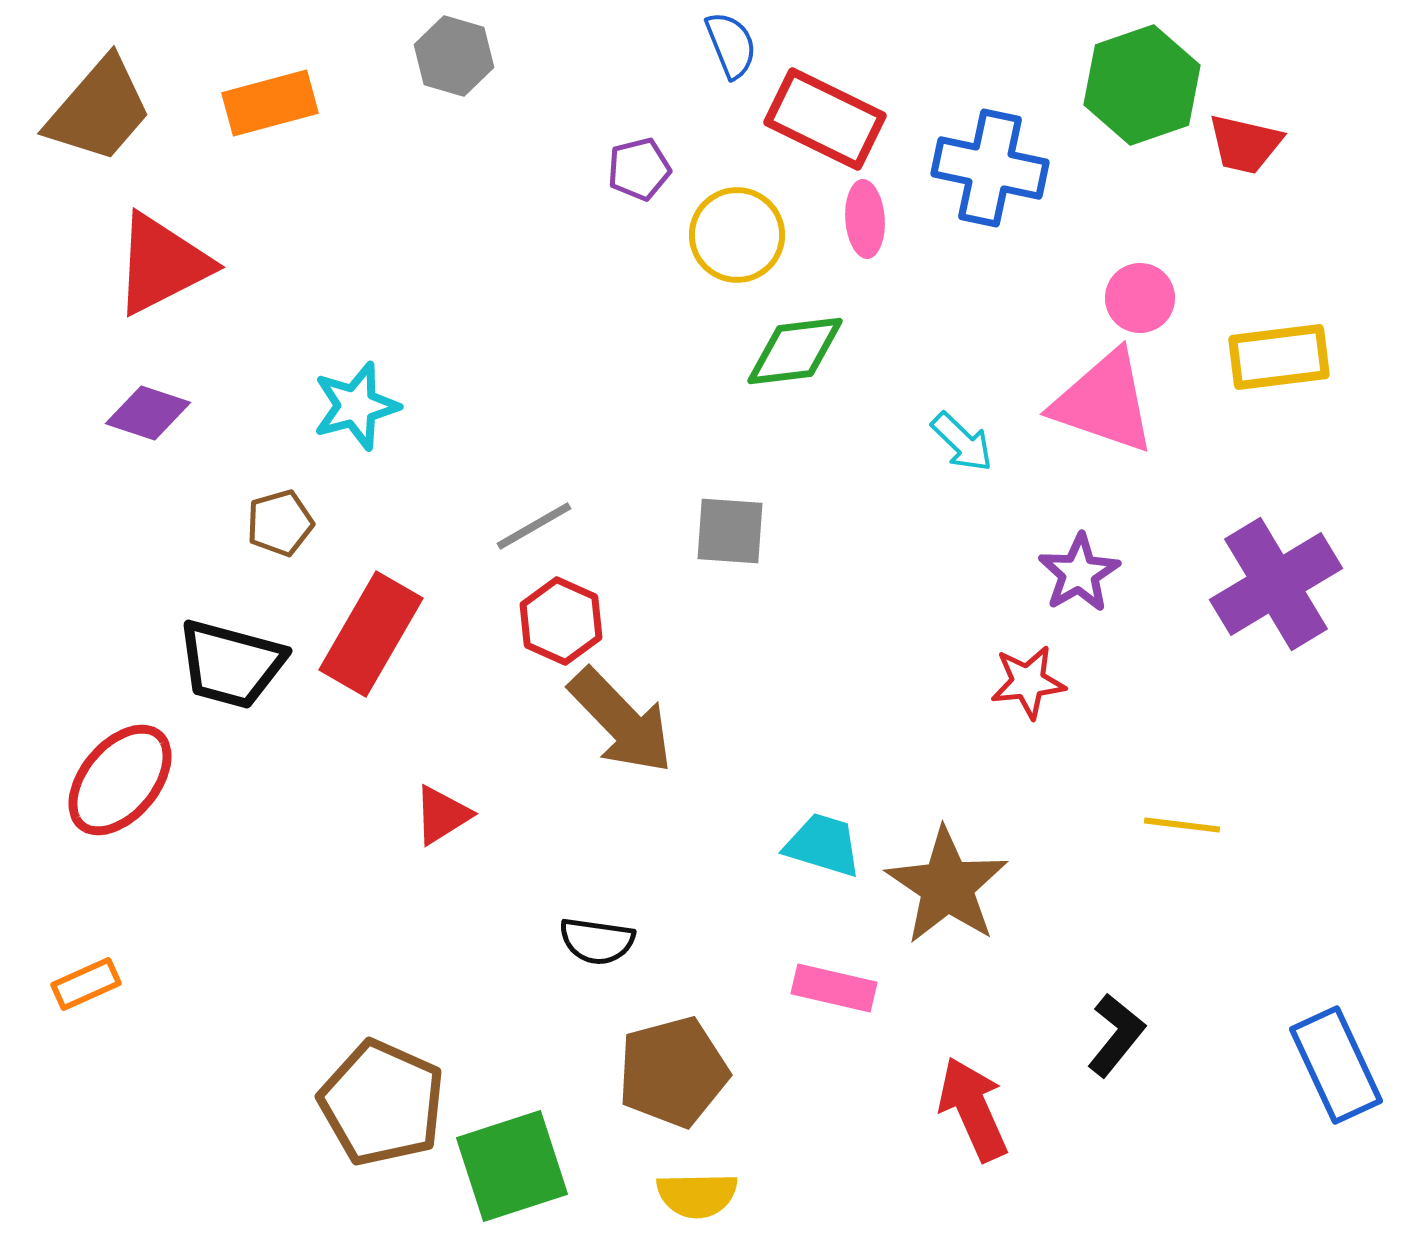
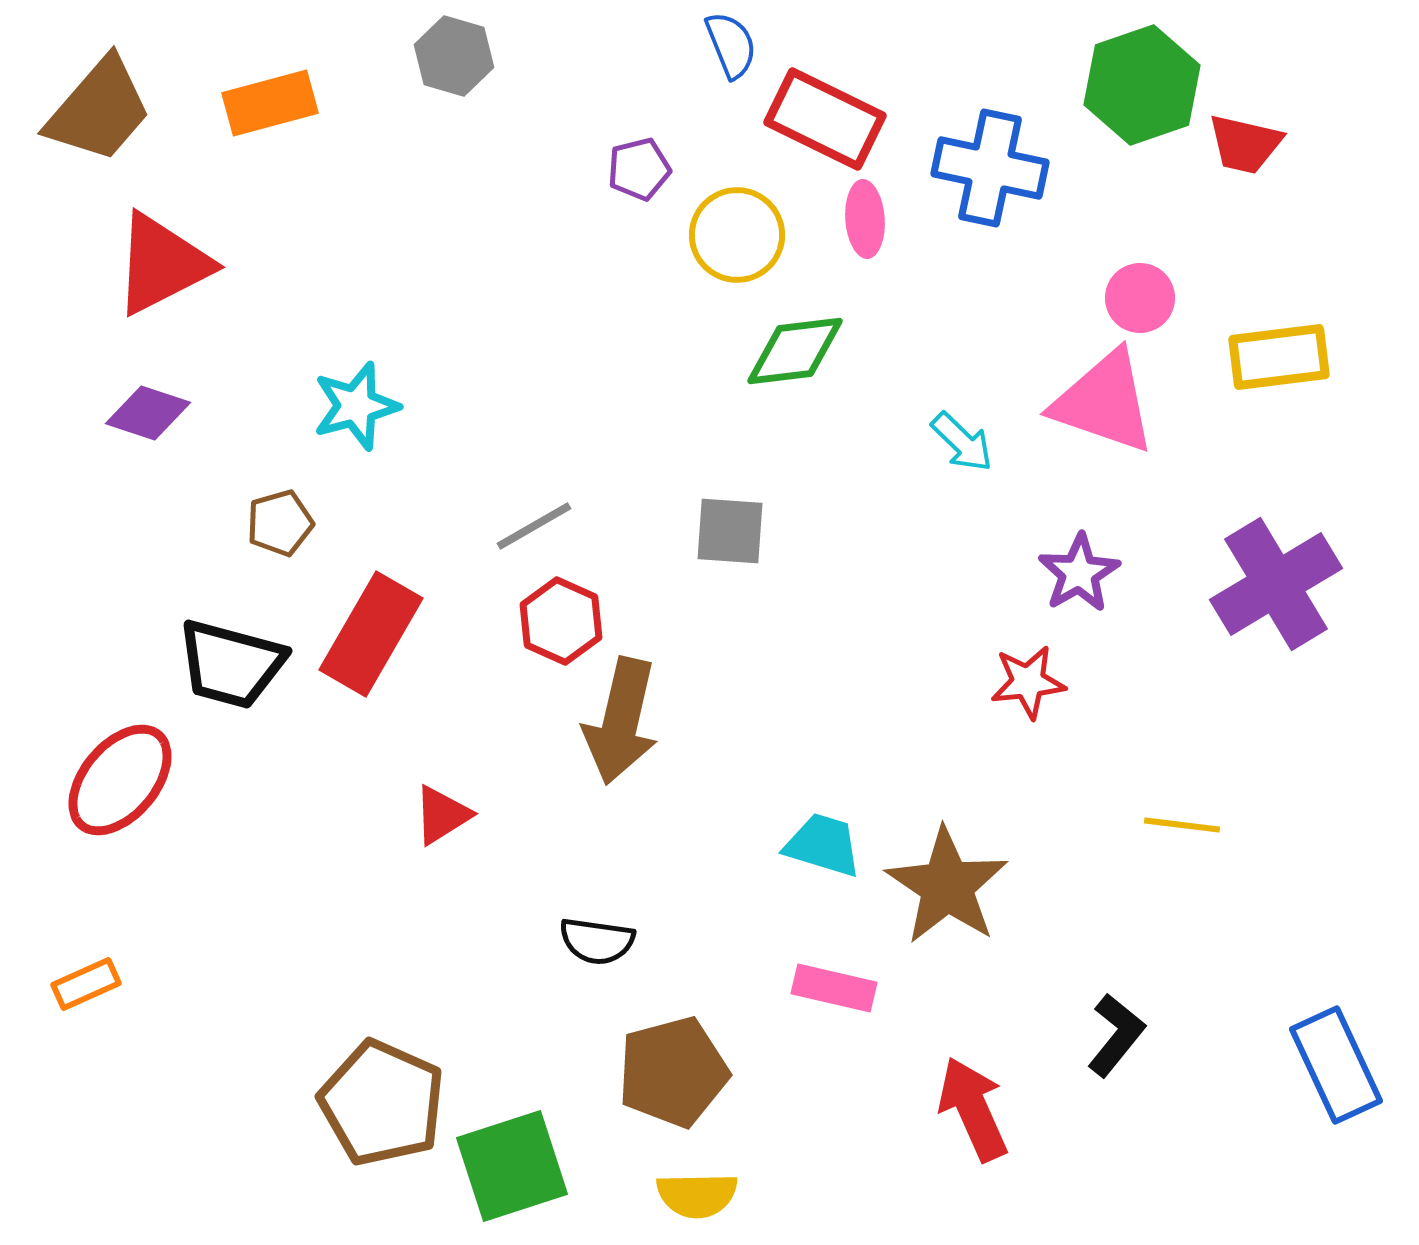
brown arrow at (621, 721): rotated 57 degrees clockwise
